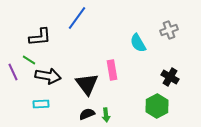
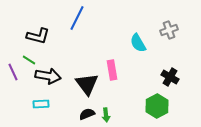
blue line: rotated 10 degrees counterclockwise
black L-shape: moved 2 px left, 1 px up; rotated 20 degrees clockwise
